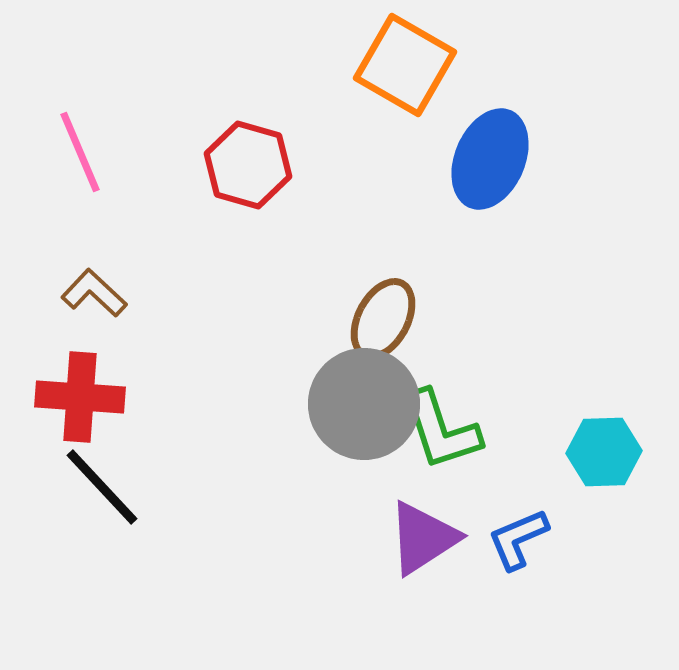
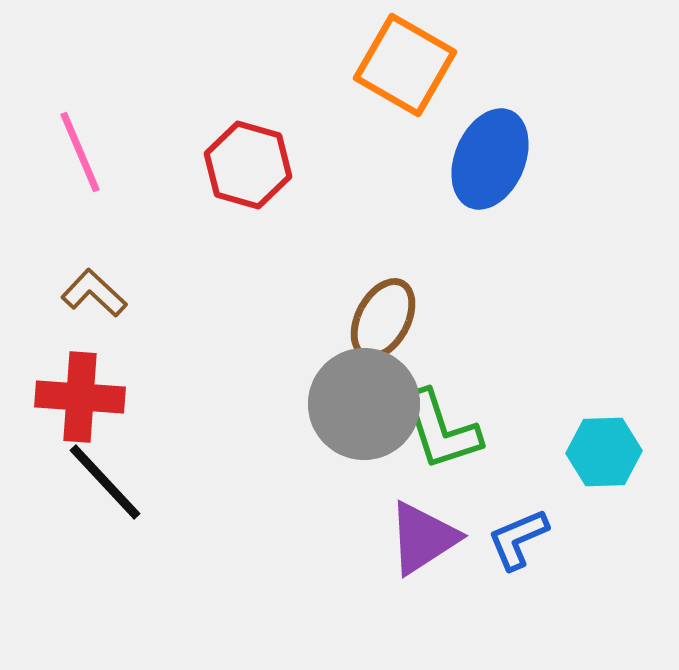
black line: moved 3 px right, 5 px up
